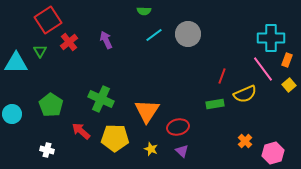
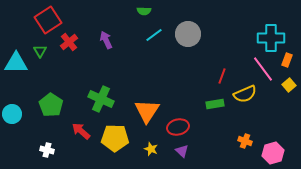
orange cross: rotated 24 degrees counterclockwise
